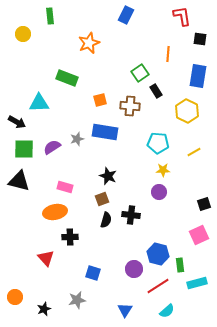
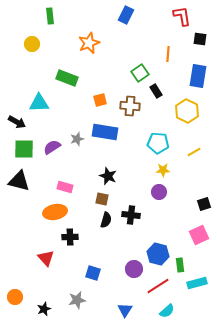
yellow circle at (23, 34): moved 9 px right, 10 px down
brown square at (102, 199): rotated 32 degrees clockwise
